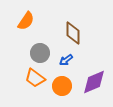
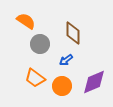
orange semicircle: rotated 90 degrees counterclockwise
gray circle: moved 9 px up
